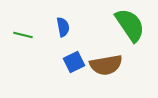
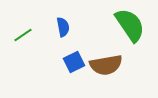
green line: rotated 48 degrees counterclockwise
